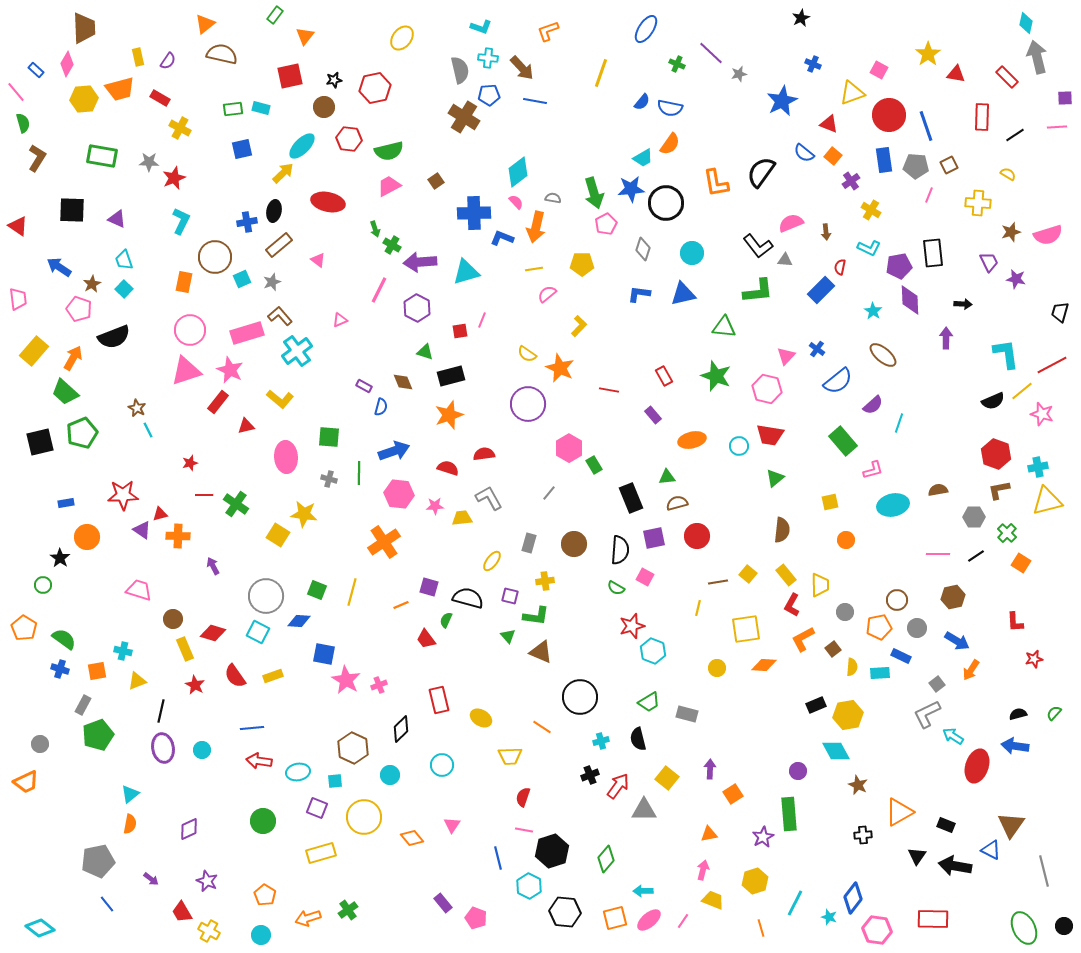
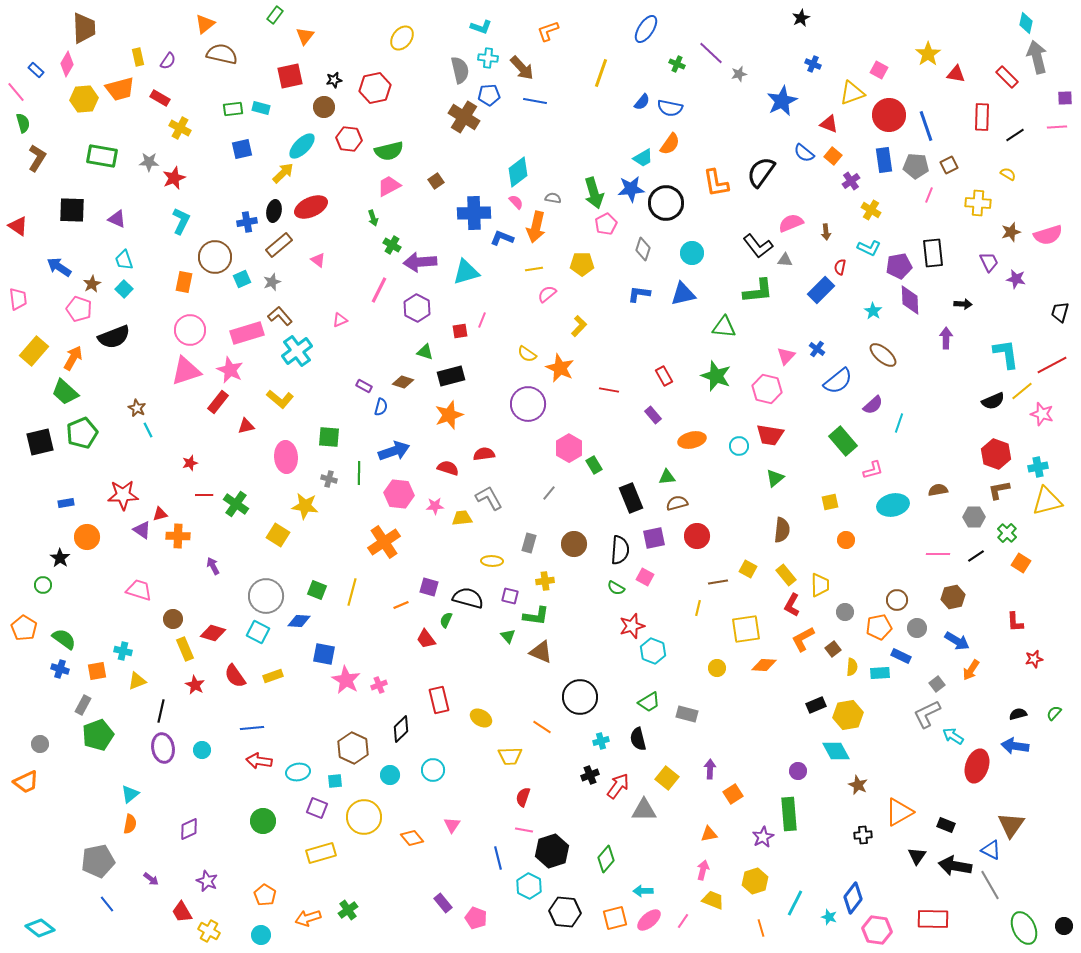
red ellipse at (328, 202): moved 17 px left, 5 px down; rotated 36 degrees counterclockwise
green arrow at (375, 229): moved 2 px left, 11 px up
brown diamond at (403, 382): rotated 50 degrees counterclockwise
yellow star at (304, 514): moved 1 px right, 8 px up
yellow ellipse at (492, 561): rotated 55 degrees clockwise
yellow square at (748, 574): moved 5 px up; rotated 12 degrees counterclockwise
cyan circle at (442, 765): moved 9 px left, 5 px down
gray line at (1044, 871): moved 54 px left, 14 px down; rotated 16 degrees counterclockwise
